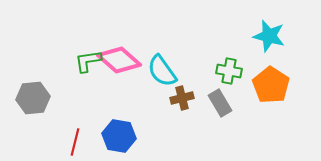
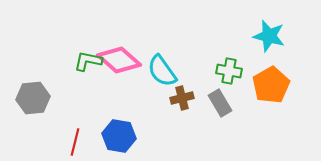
green L-shape: rotated 20 degrees clockwise
orange pentagon: rotated 9 degrees clockwise
